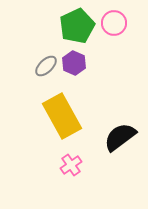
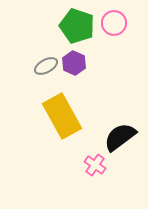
green pentagon: rotated 28 degrees counterclockwise
gray ellipse: rotated 15 degrees clockwise
pink cross: moved 24 px right; rotated 20 degrees counterclockwise
